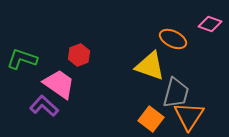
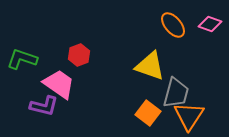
orange ellipse: moved 14 px up; rotated 24 degrees clockwise
purple L-shape: rotated 152 degrees clockwise
orange square: moved 3 px left, 6 px up
